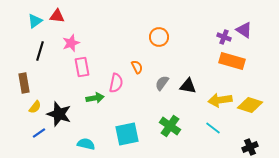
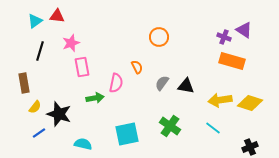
black triangle: moved 2 px left
yellow diamond: moved 2 px up
cyan semicircle: moved 3 px left
